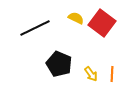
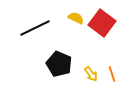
orange line: rotated 21 degrees counterclockwise
